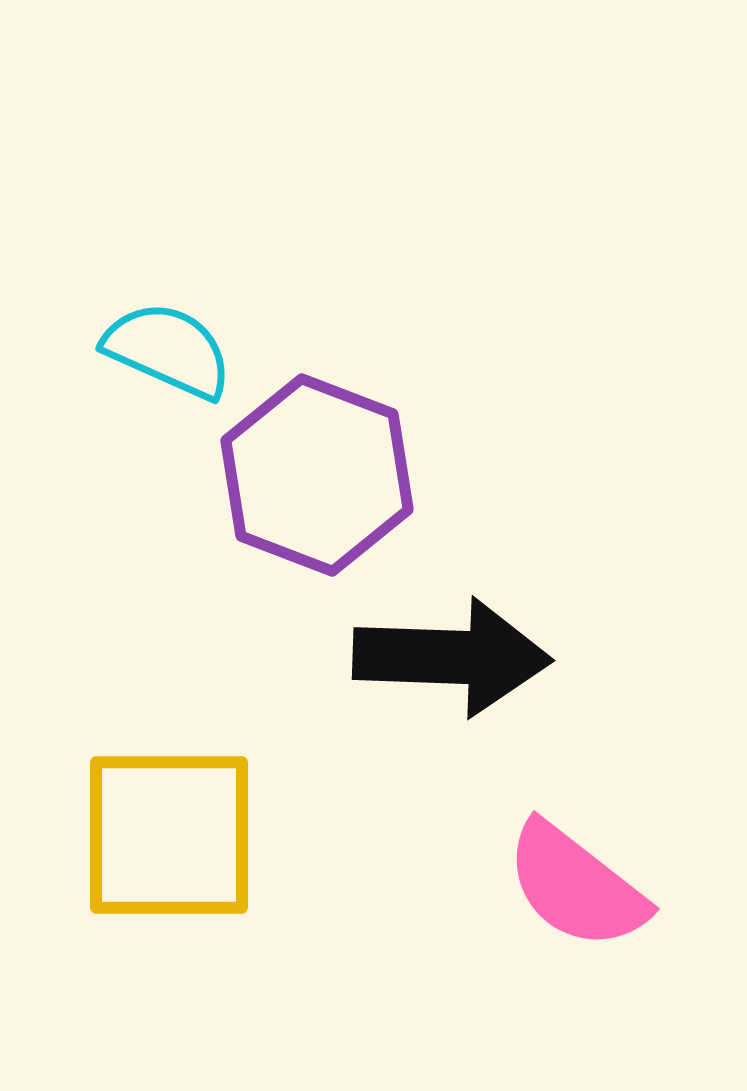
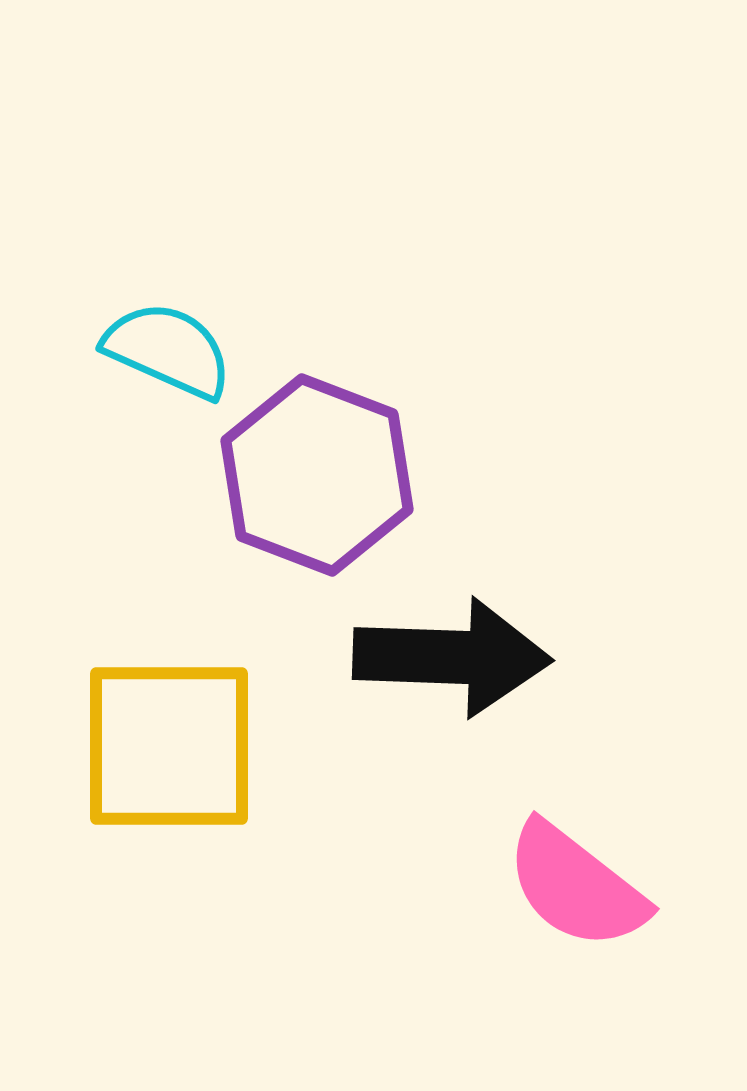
yellow square: moved 89 px up
